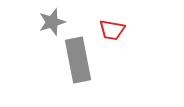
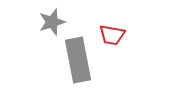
red trapezoid: moved 5 px down
